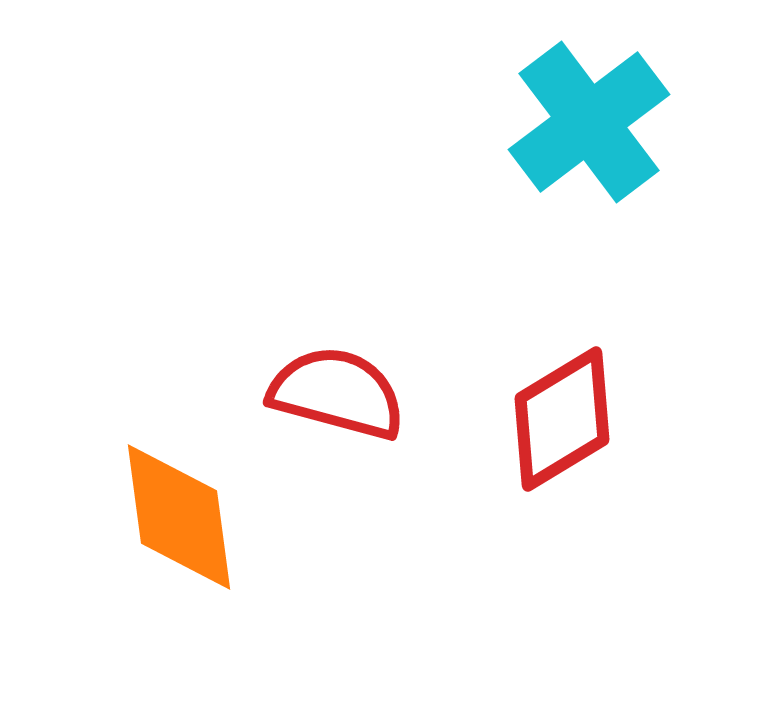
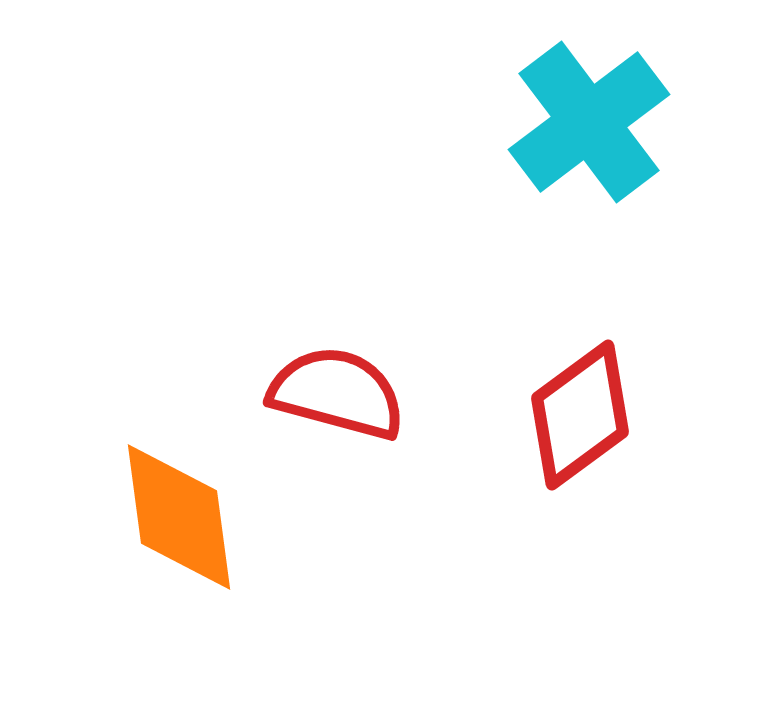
red diamond: moved 18 px right, 4 px up; rotated 5 degrees counterclockwise
